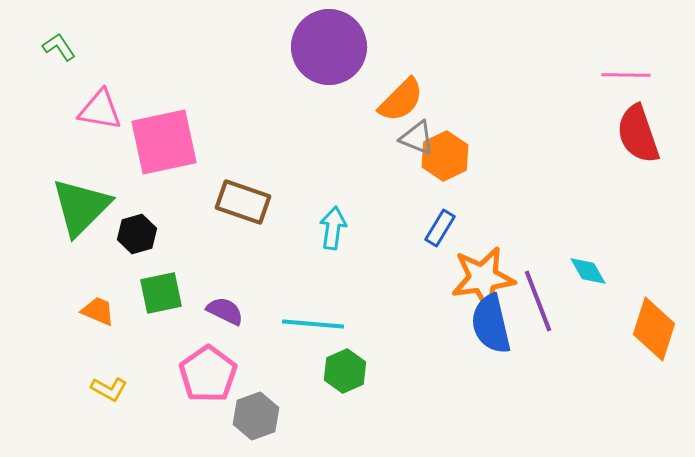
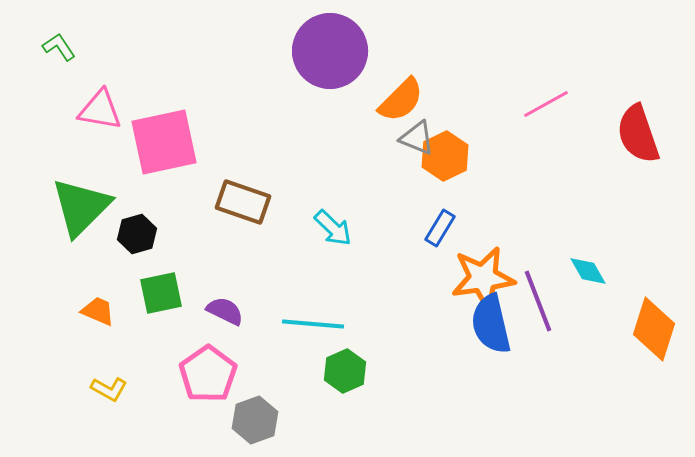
purple circle: moved 1 px right, 4 px down
pink line: moved 80 px left, 29 px down; rotated 30 degrees counterclockwise
cyan arrow: rotated 126 degrees clockwise
gray hexagon: moved 1 px left, 4 px down
